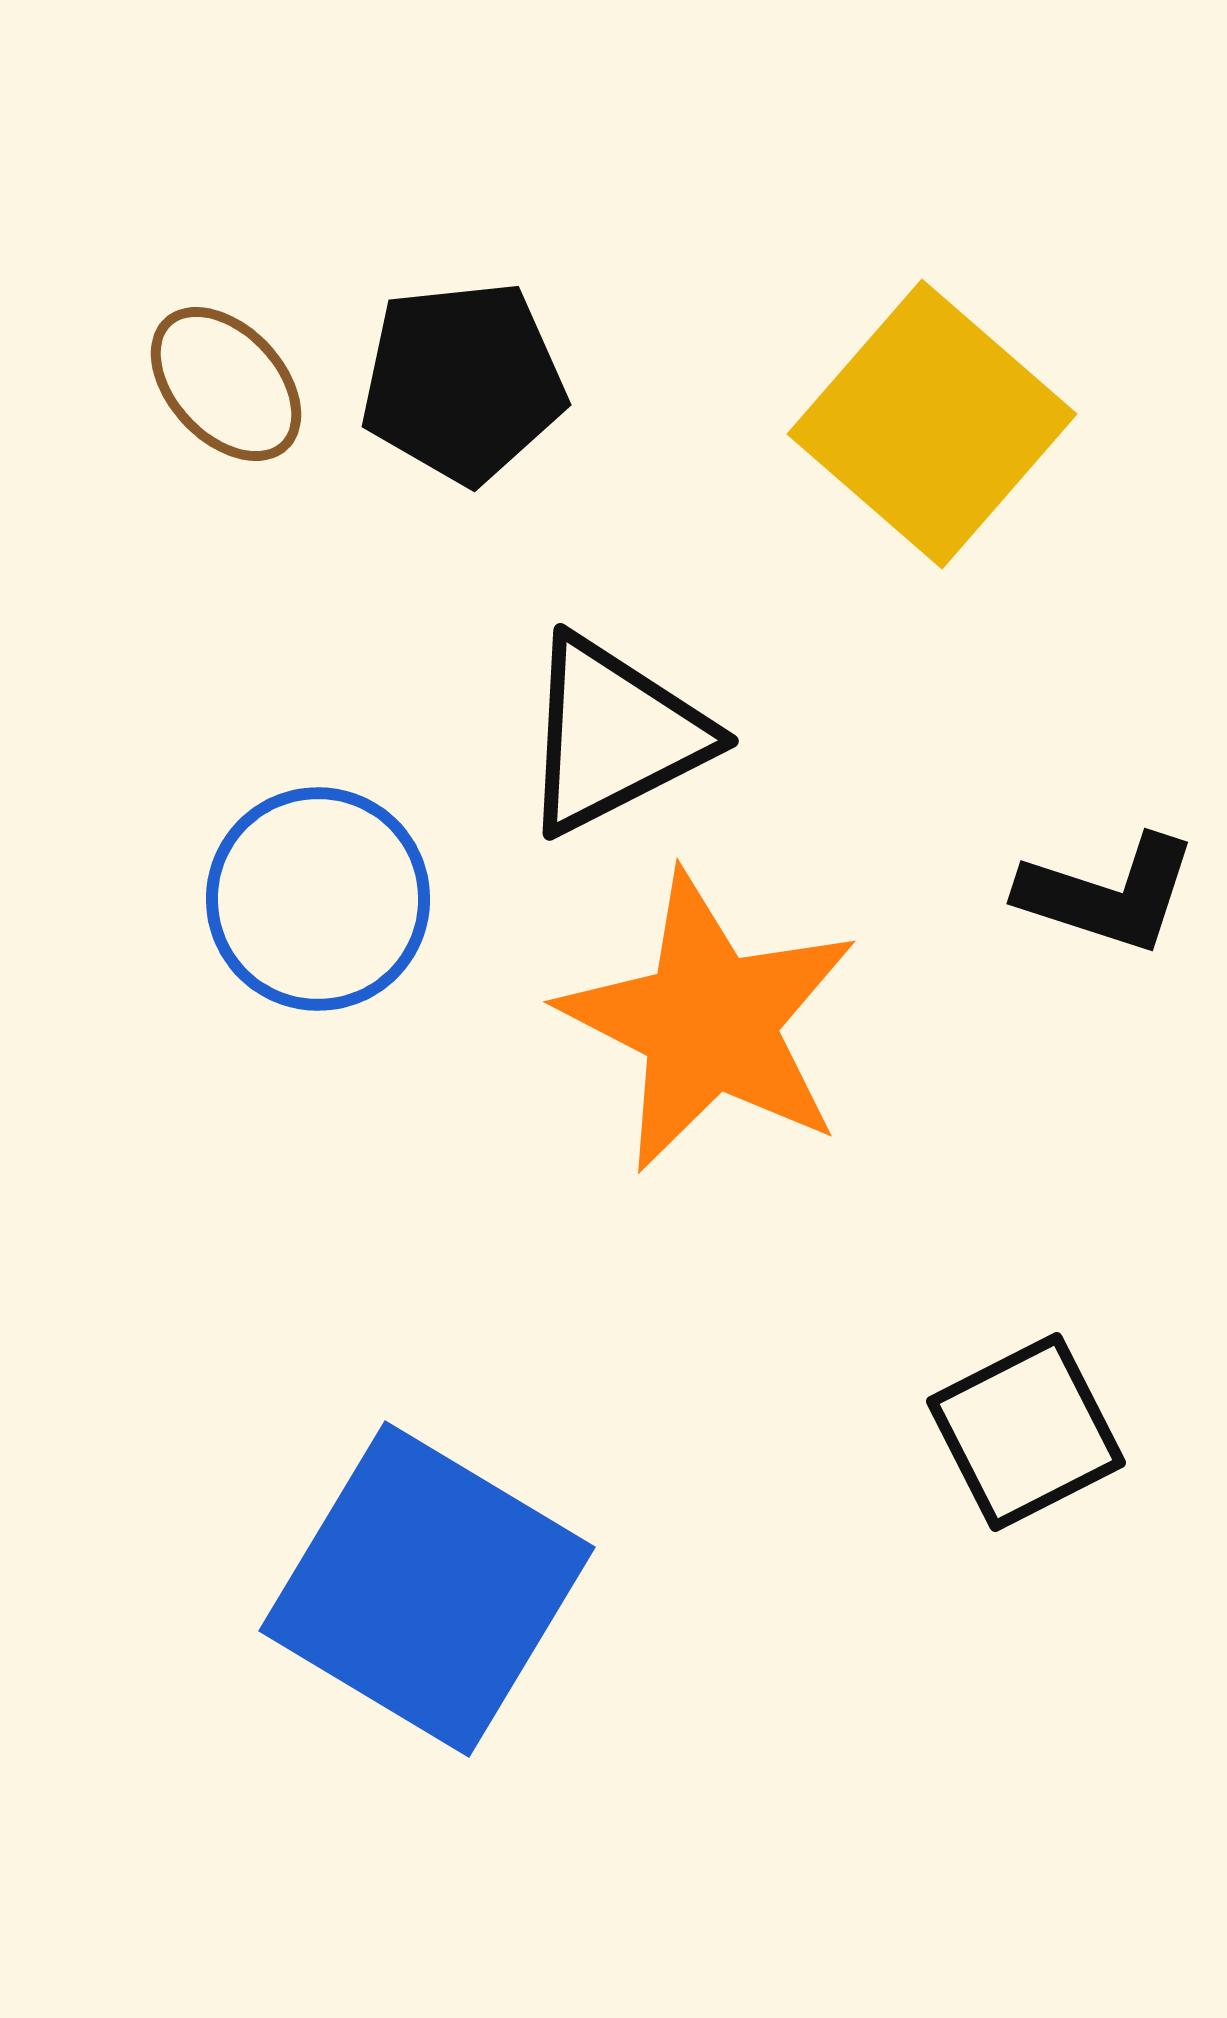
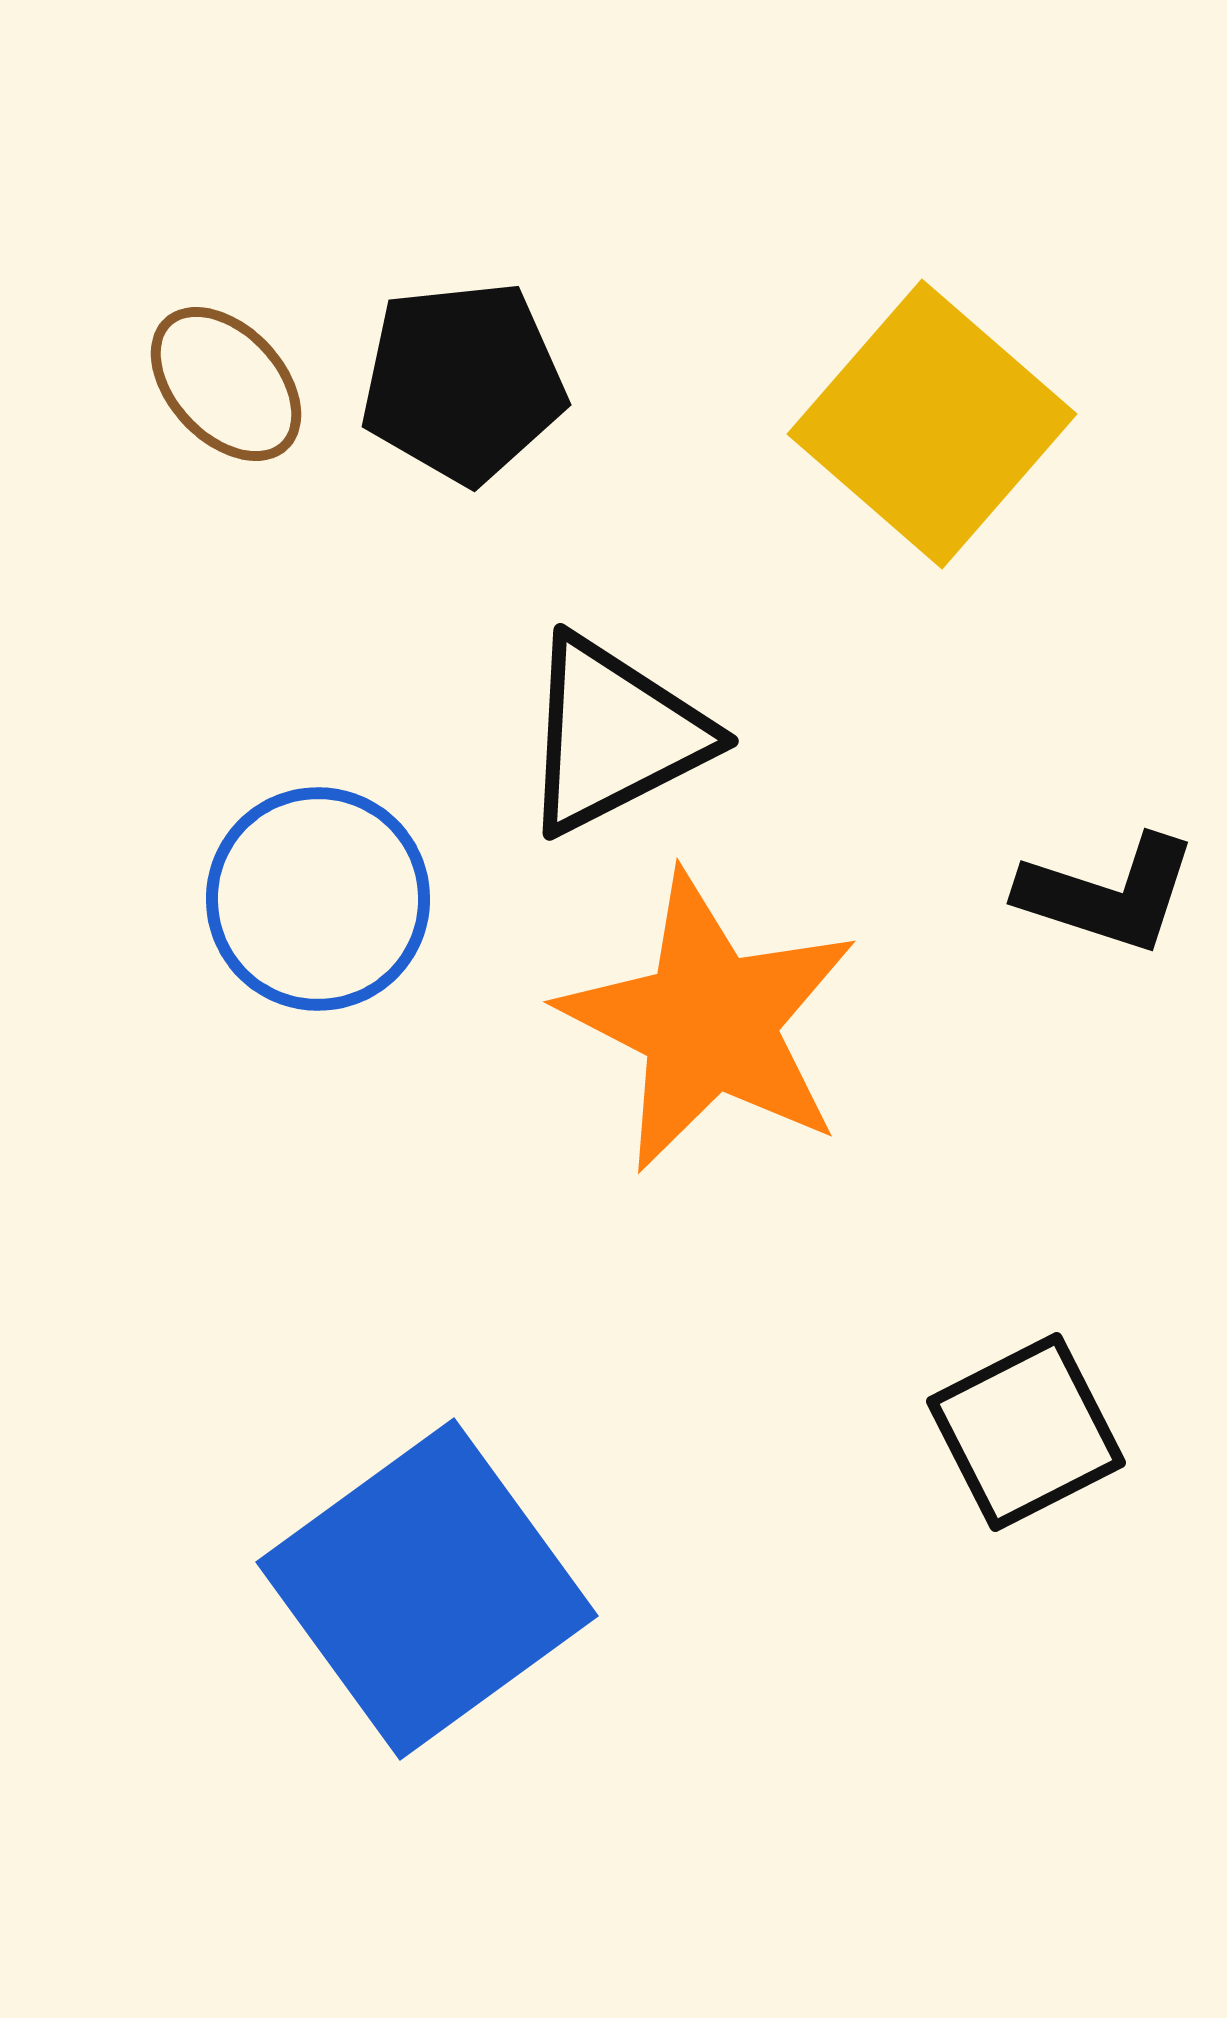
blue square: rotated 23 degrees clockwise
